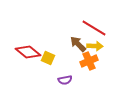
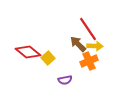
red line: moved 6 px left, 1 px down; rotated 25 degrees clockwise
yellow square: rotated 24 degrees clockwise
